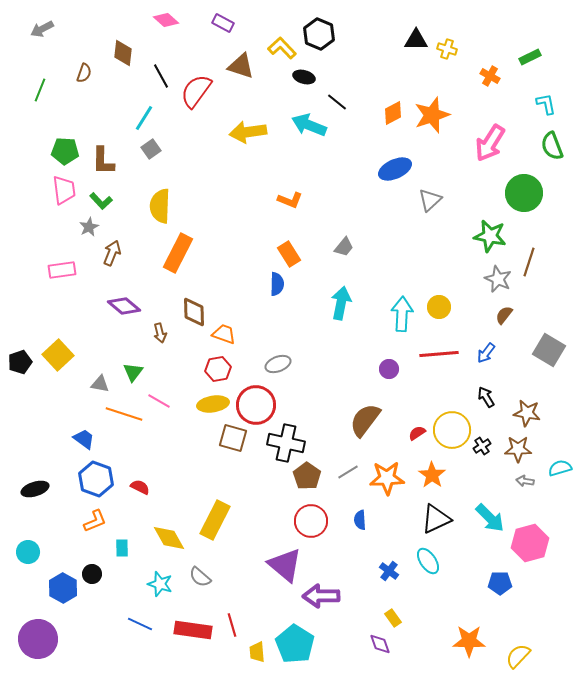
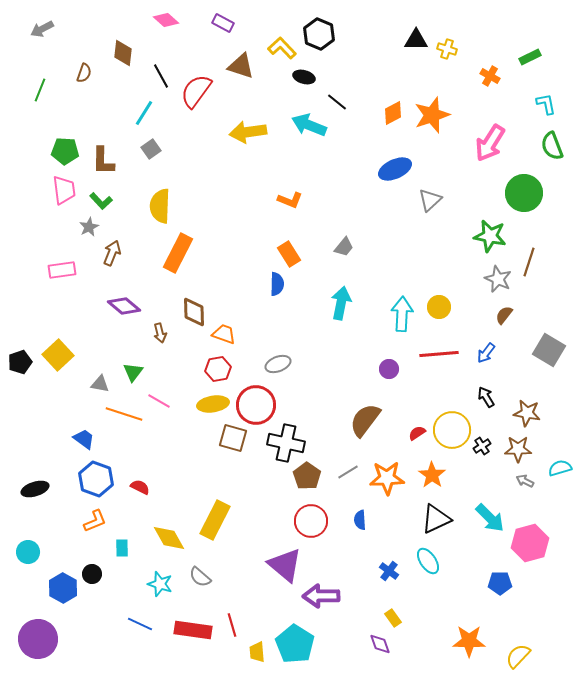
cyan line at (144, 118): moved 5 px up
gray arrow at (525, 481): rotated 18 degrees clockwise
